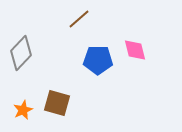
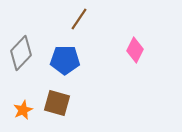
brown line: rotated 15 degrees counterclockwise
pink diamond: rotated 40 degrees clockwise
blue pentagon: moved 33 px left
